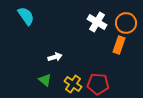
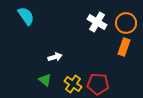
orange rectangle: moved 5 px right, 2 px down
